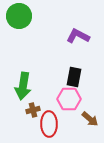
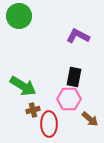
green arrow: rotated 68 degrees counterclockwise
